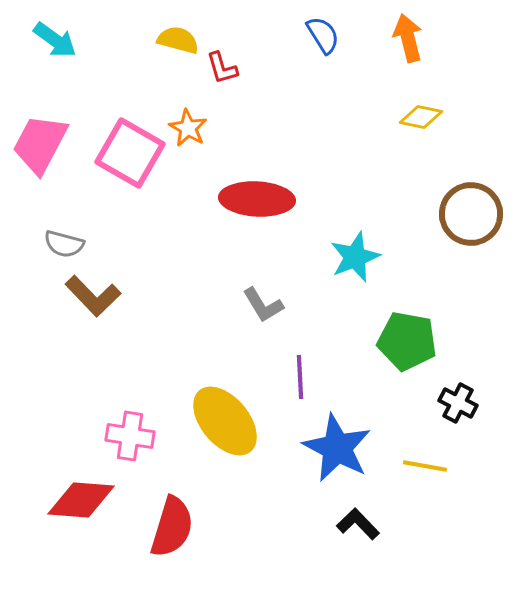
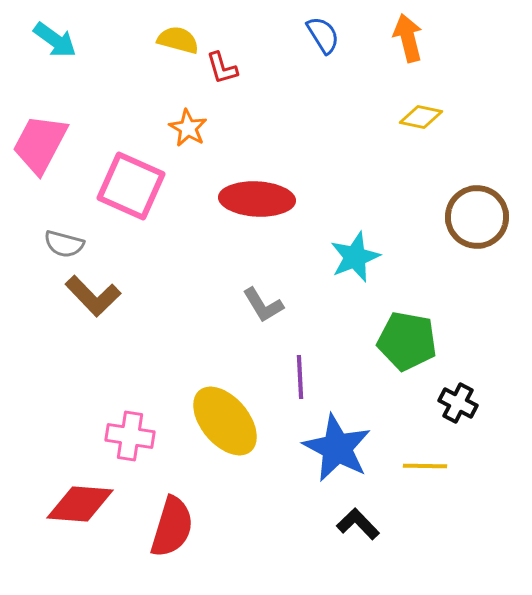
pink square: moved 1 px right, 33 px down; rotated 6 degrees counterclockwise
brown circle: moved 6 px right, 3 px down
yellow line: rotated 9 degrees counterclockwise
red diamond: moved 1 px left, 4 px down
